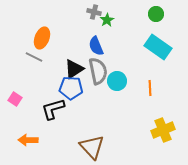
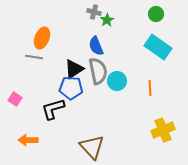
gray line: rotated 18 degrees counterclockwise
